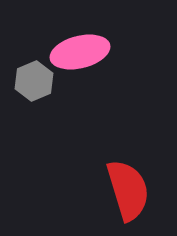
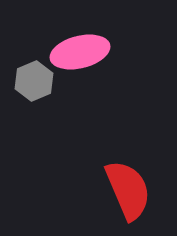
red semicircle: rotated 6 degrees counterclockwise
